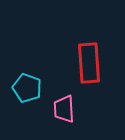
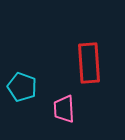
cyan pentagon: moved 5 px left, 1 px up
